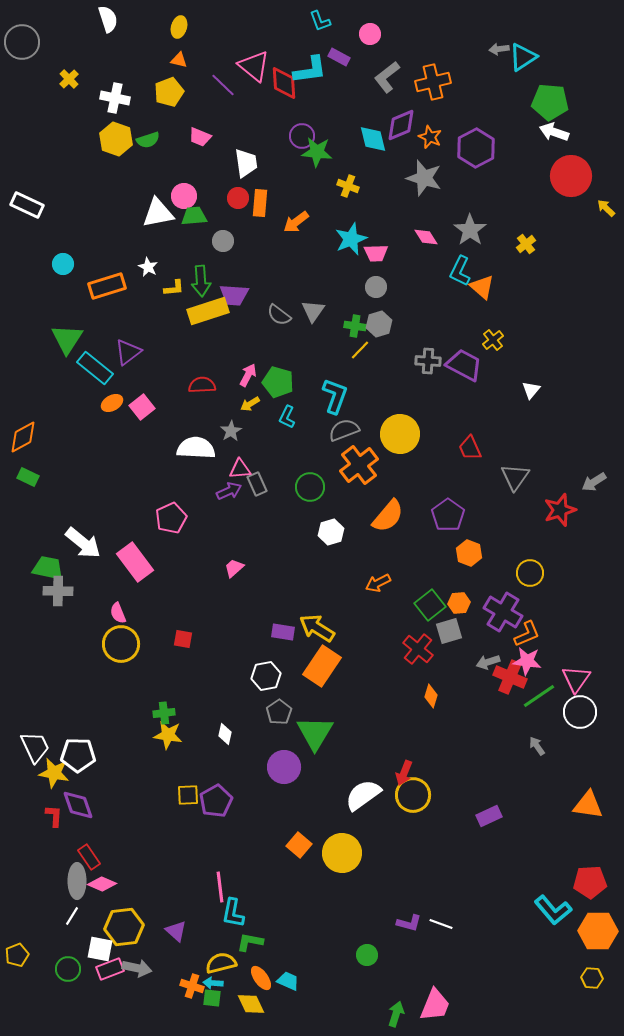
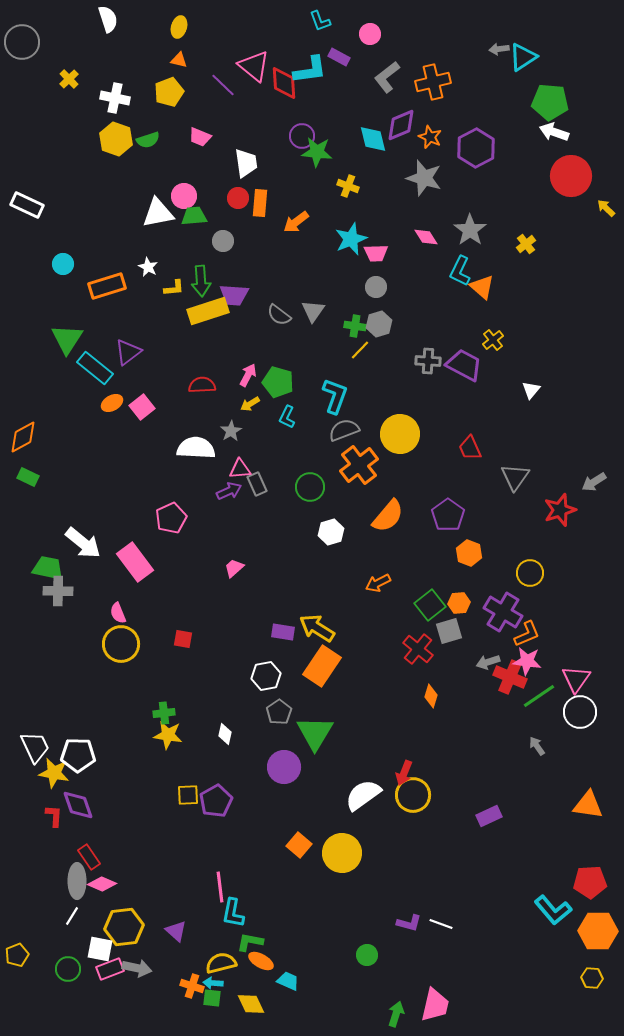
orange ellipse at (261, 978): moved 17 px up; rotated 25 degrees counterclockwise
pink trapezoid at (435, 1005): rotated 9 degrees counterclockwise
